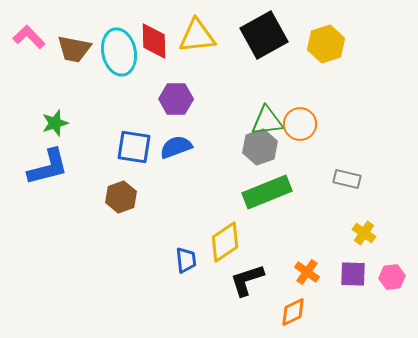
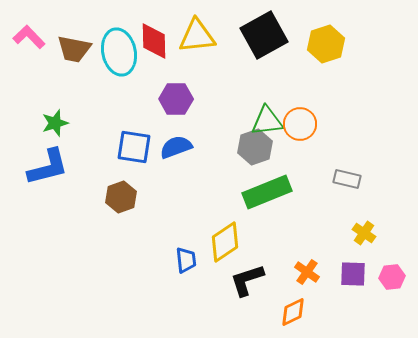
gray hexagon: moved 5 px left
